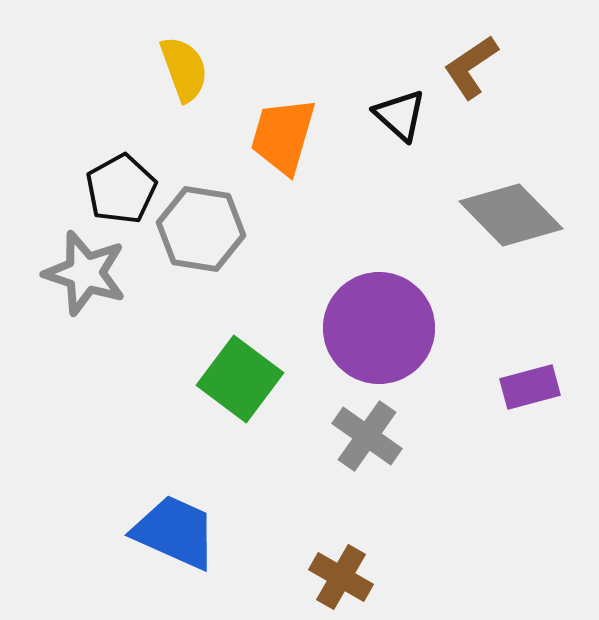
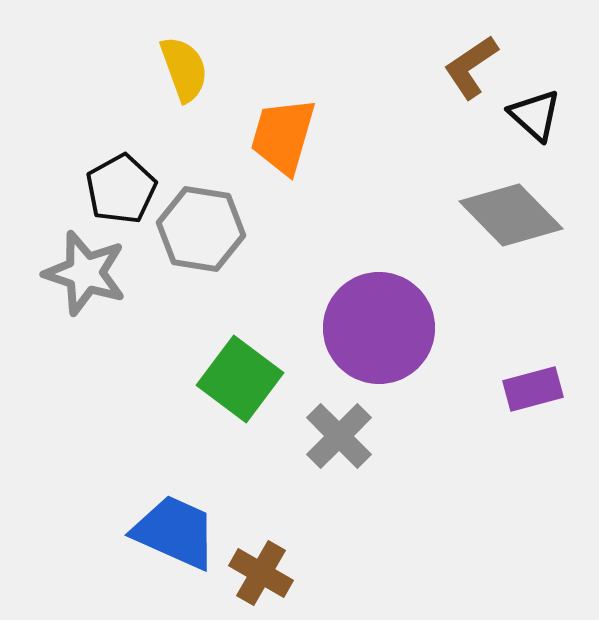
black triangle: moved 135 px right
purple rectangle: moved 3 px right, 2 px down
gray cross: moved 28 px left; rotated 10 degrees clockwise
brown cross: moved 80 px left, 4 px up
